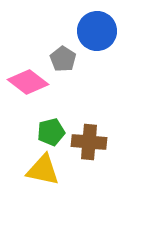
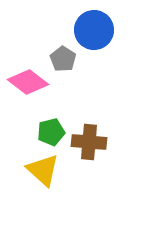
blue circle: moved 3 px left, 1 px up
yellow triangle: rotated 30 degrees clockwise
